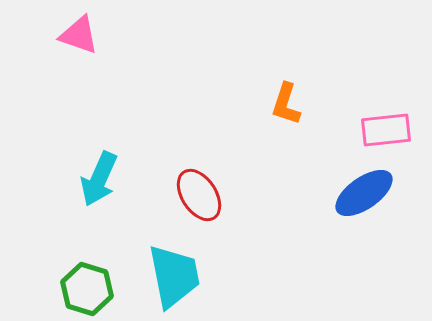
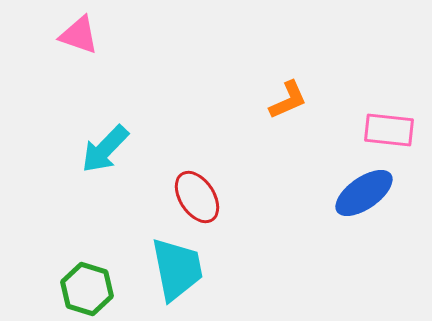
orange L-shape: moved 2 px right, 4 px up; rotated 132 degrees counterclockwise
pink rectangle: moved 3 px right; rotated 12 degrees clockwise
cyan arrow: moved 6 px right, 30 px up; rotated 20 degrees clockwise
red ellipse: moved 2 px left, 2 px down
cyan trapezoid: moved 3 px right, 7 px up
